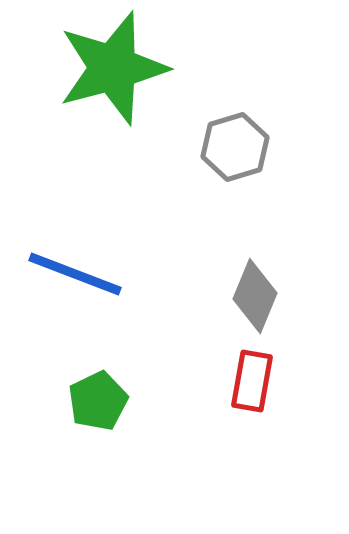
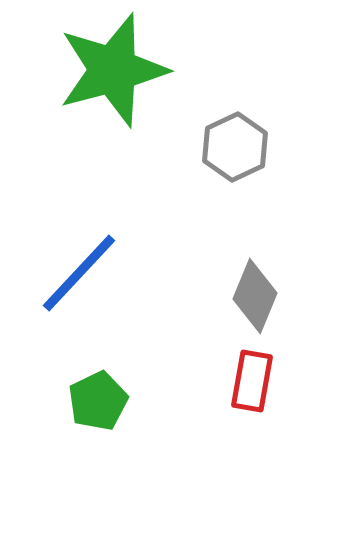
green star: moved 2 px down
gray hexagon: rotated 8 degrees counterclockwise
blue line: moved 4 px right, 1 px up; rotated 68 degrees counterclockwise
